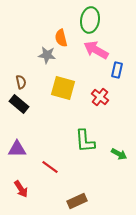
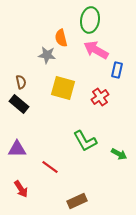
red cross: rotated 18 degrees clockwise
green L-shape: rotated 25 degrees counterclockwise
